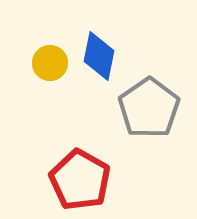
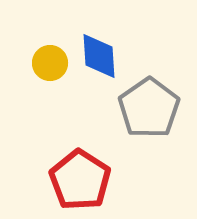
blue diamond: rotated 15 degrees counterclockwise
red pentagon: rotated 4 degrees clockwise
